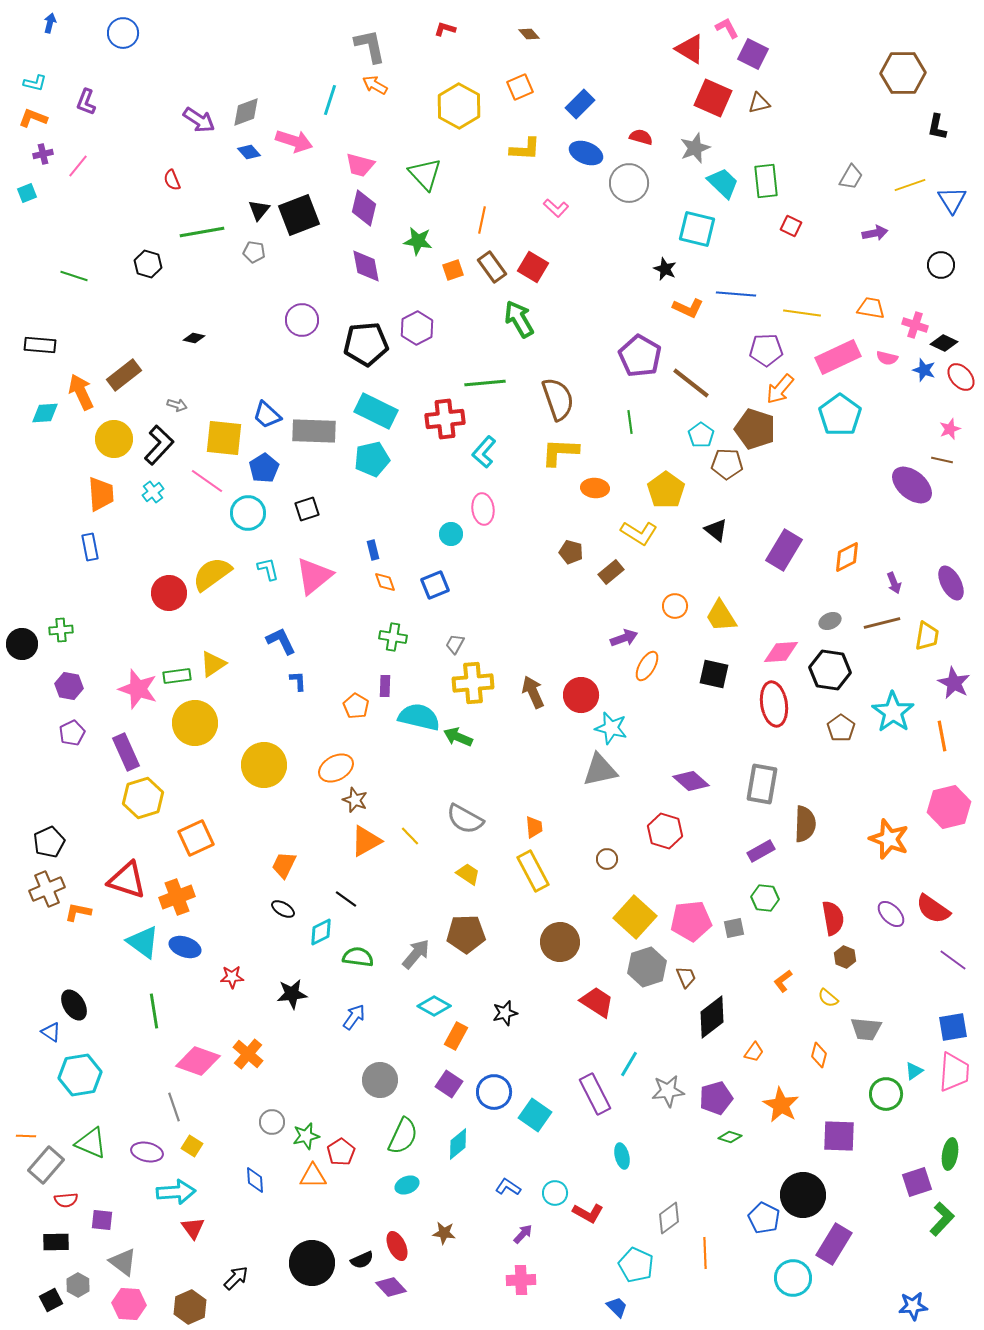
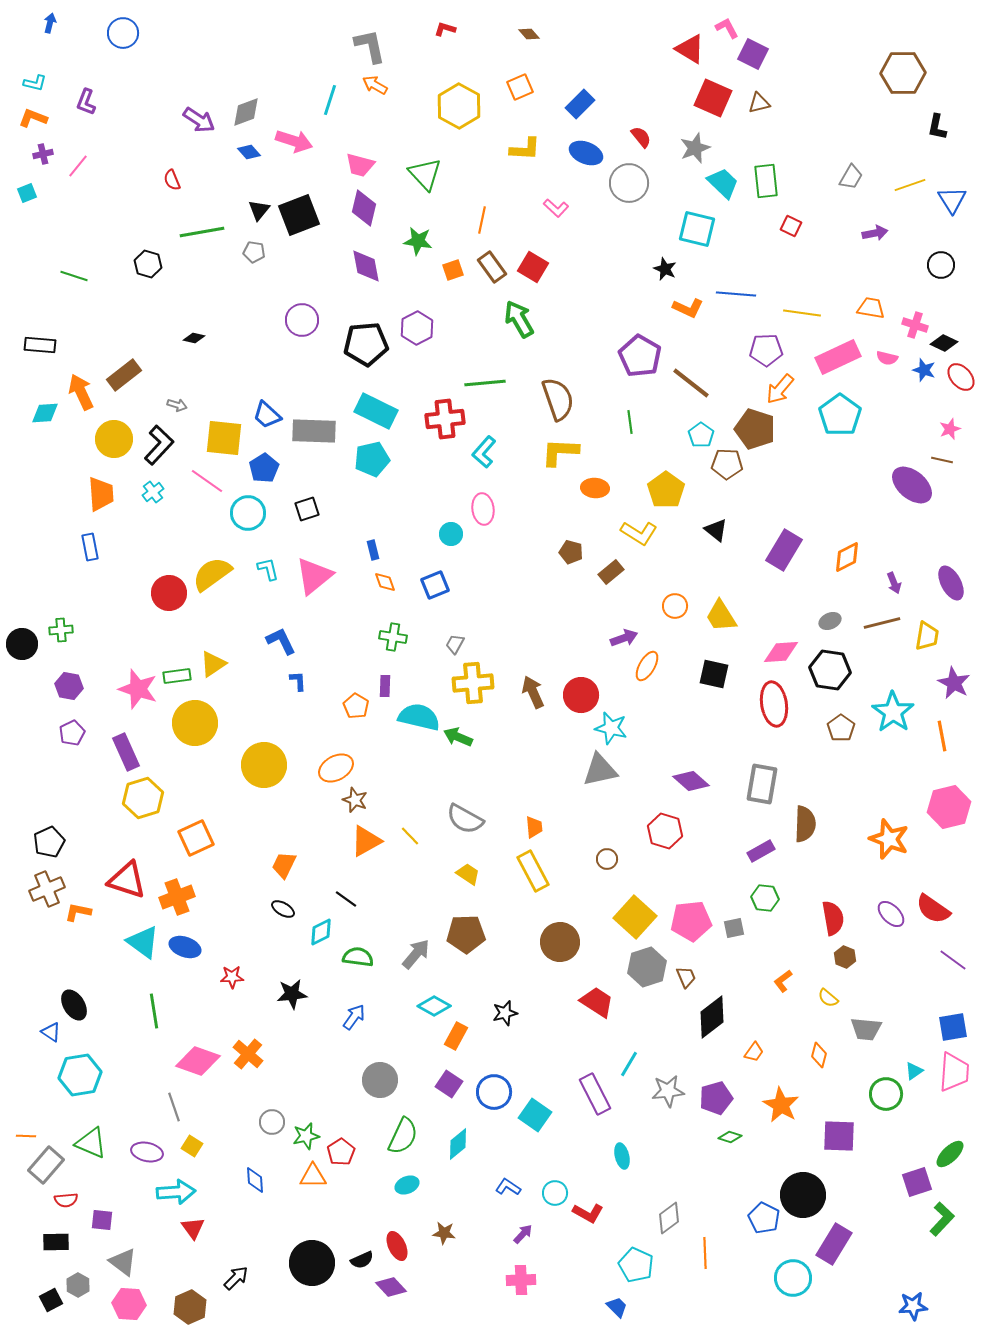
red semicircle at (641, 137): rotated 35 degrees clockwise
green ellipse at (950, 1154): rotated 36 degrees clockwise
